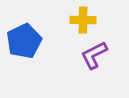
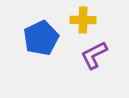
blue pentagon: moved 17 px right, 3 px up
